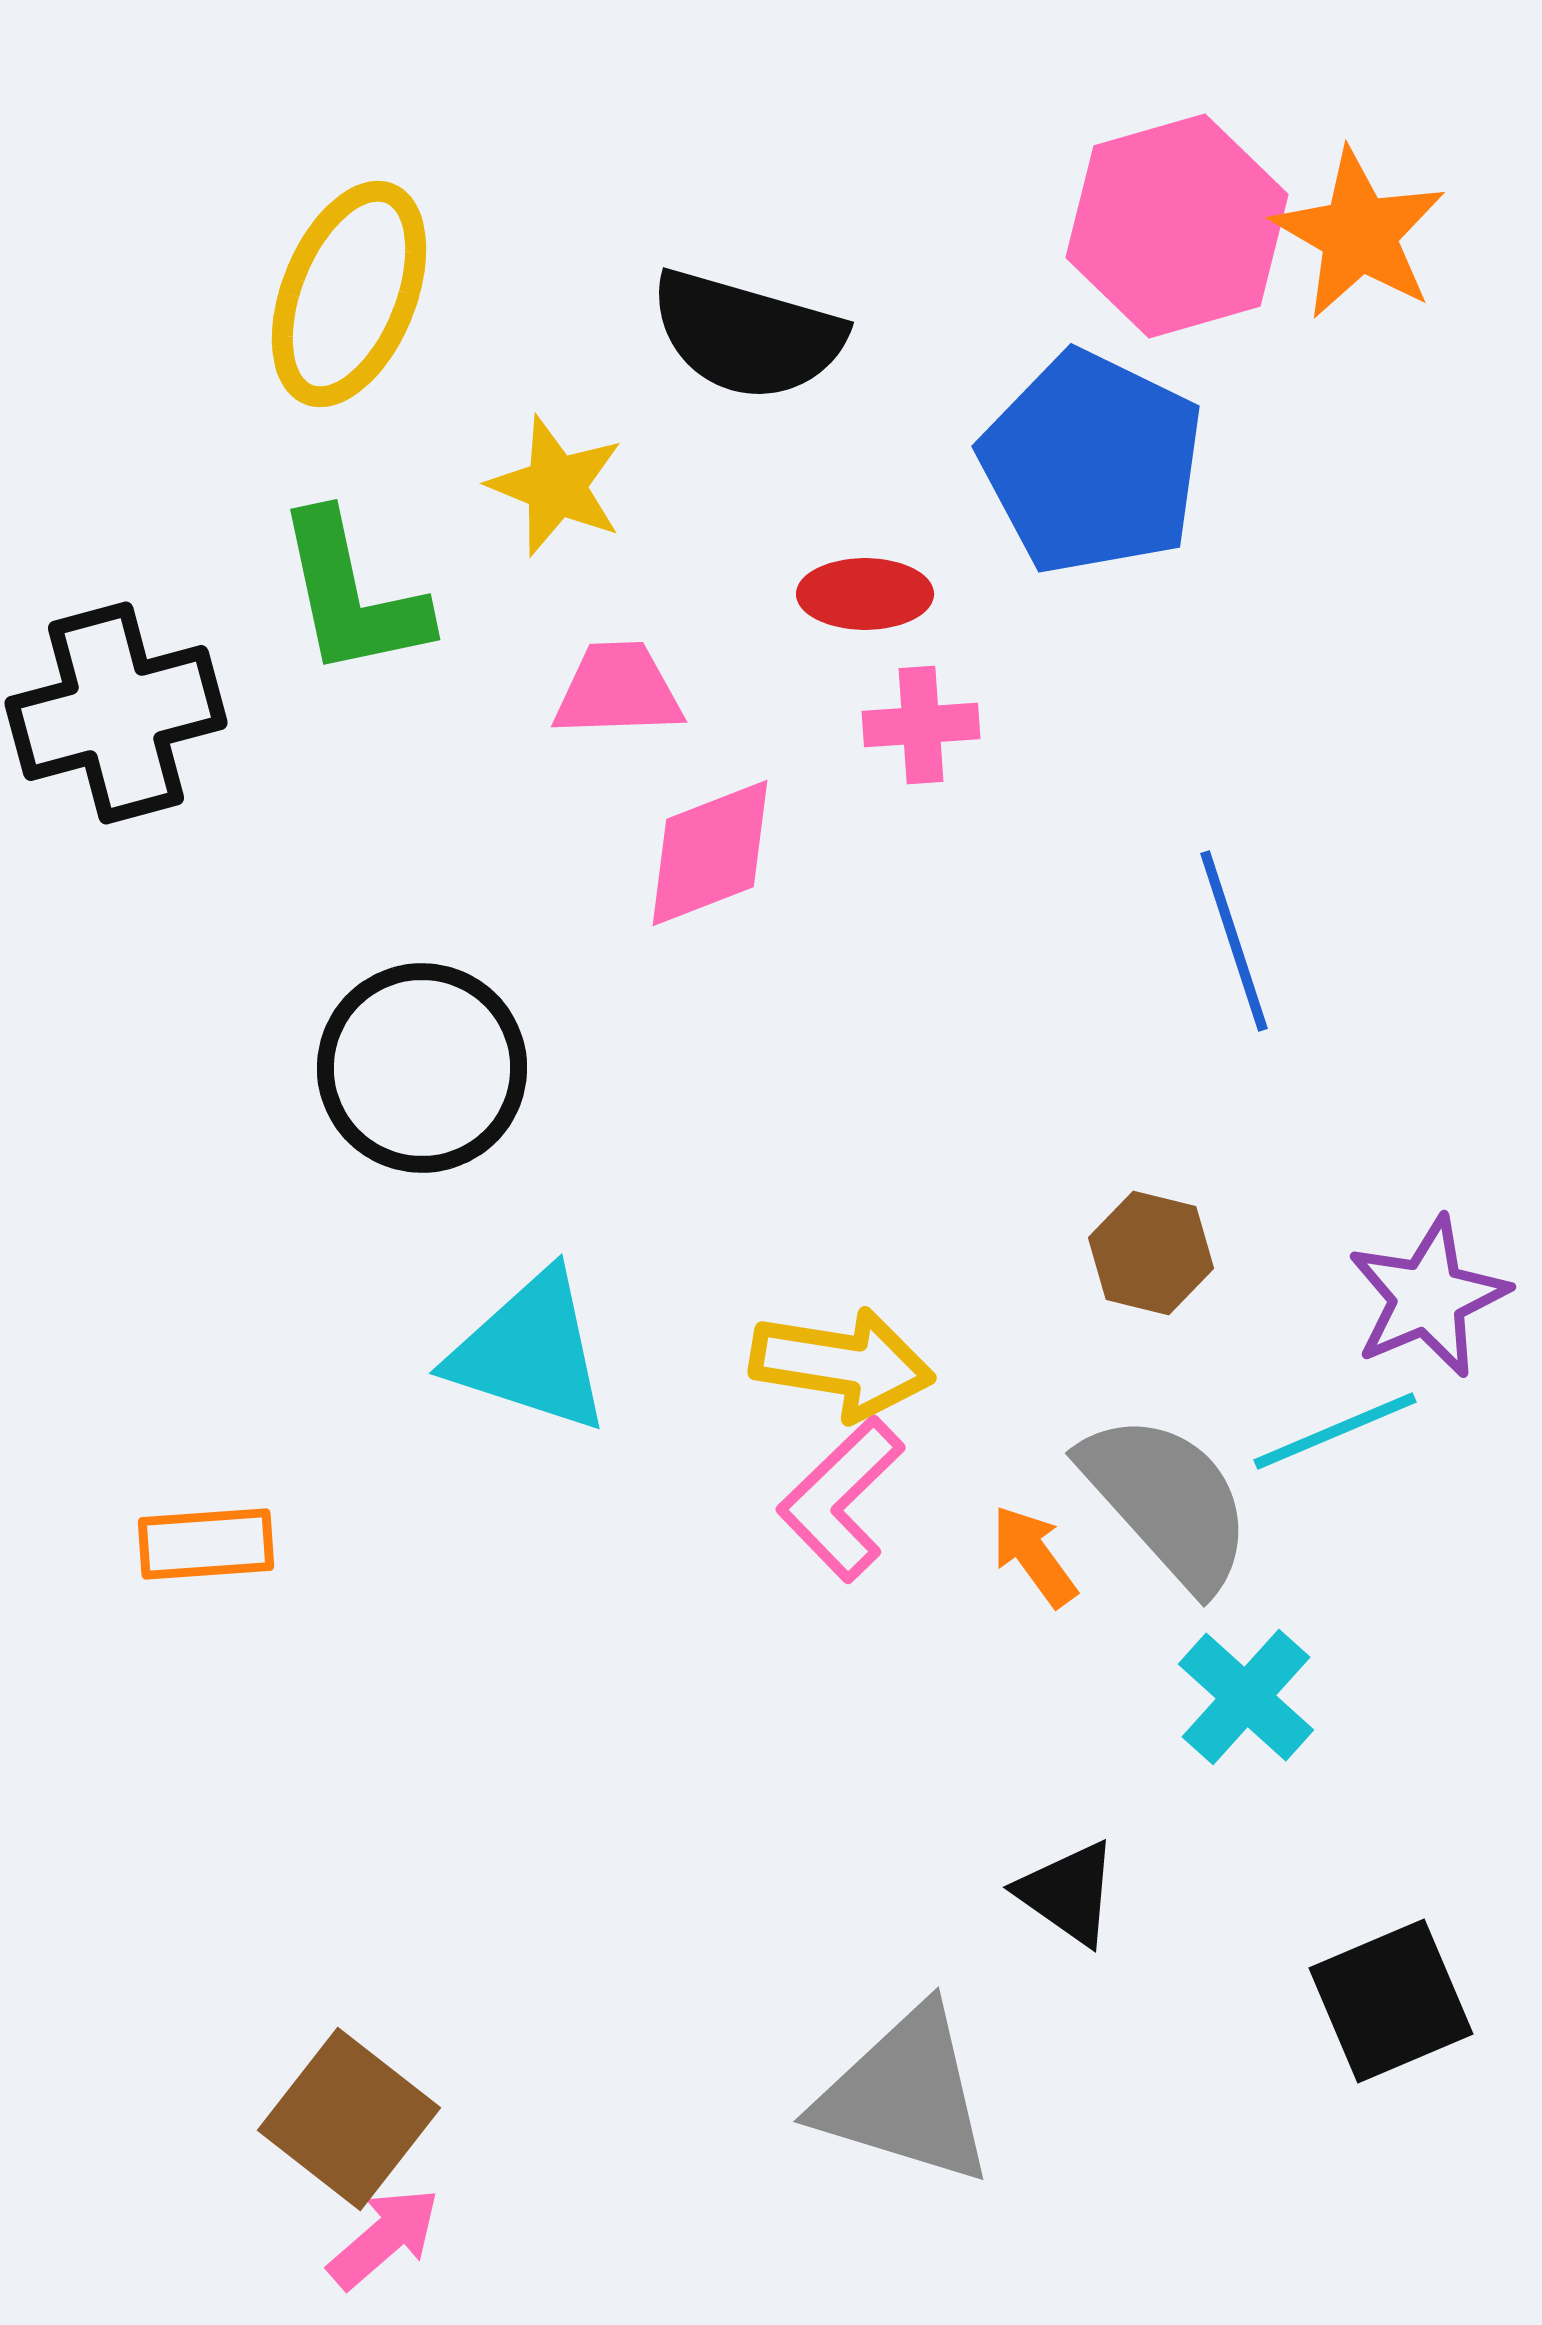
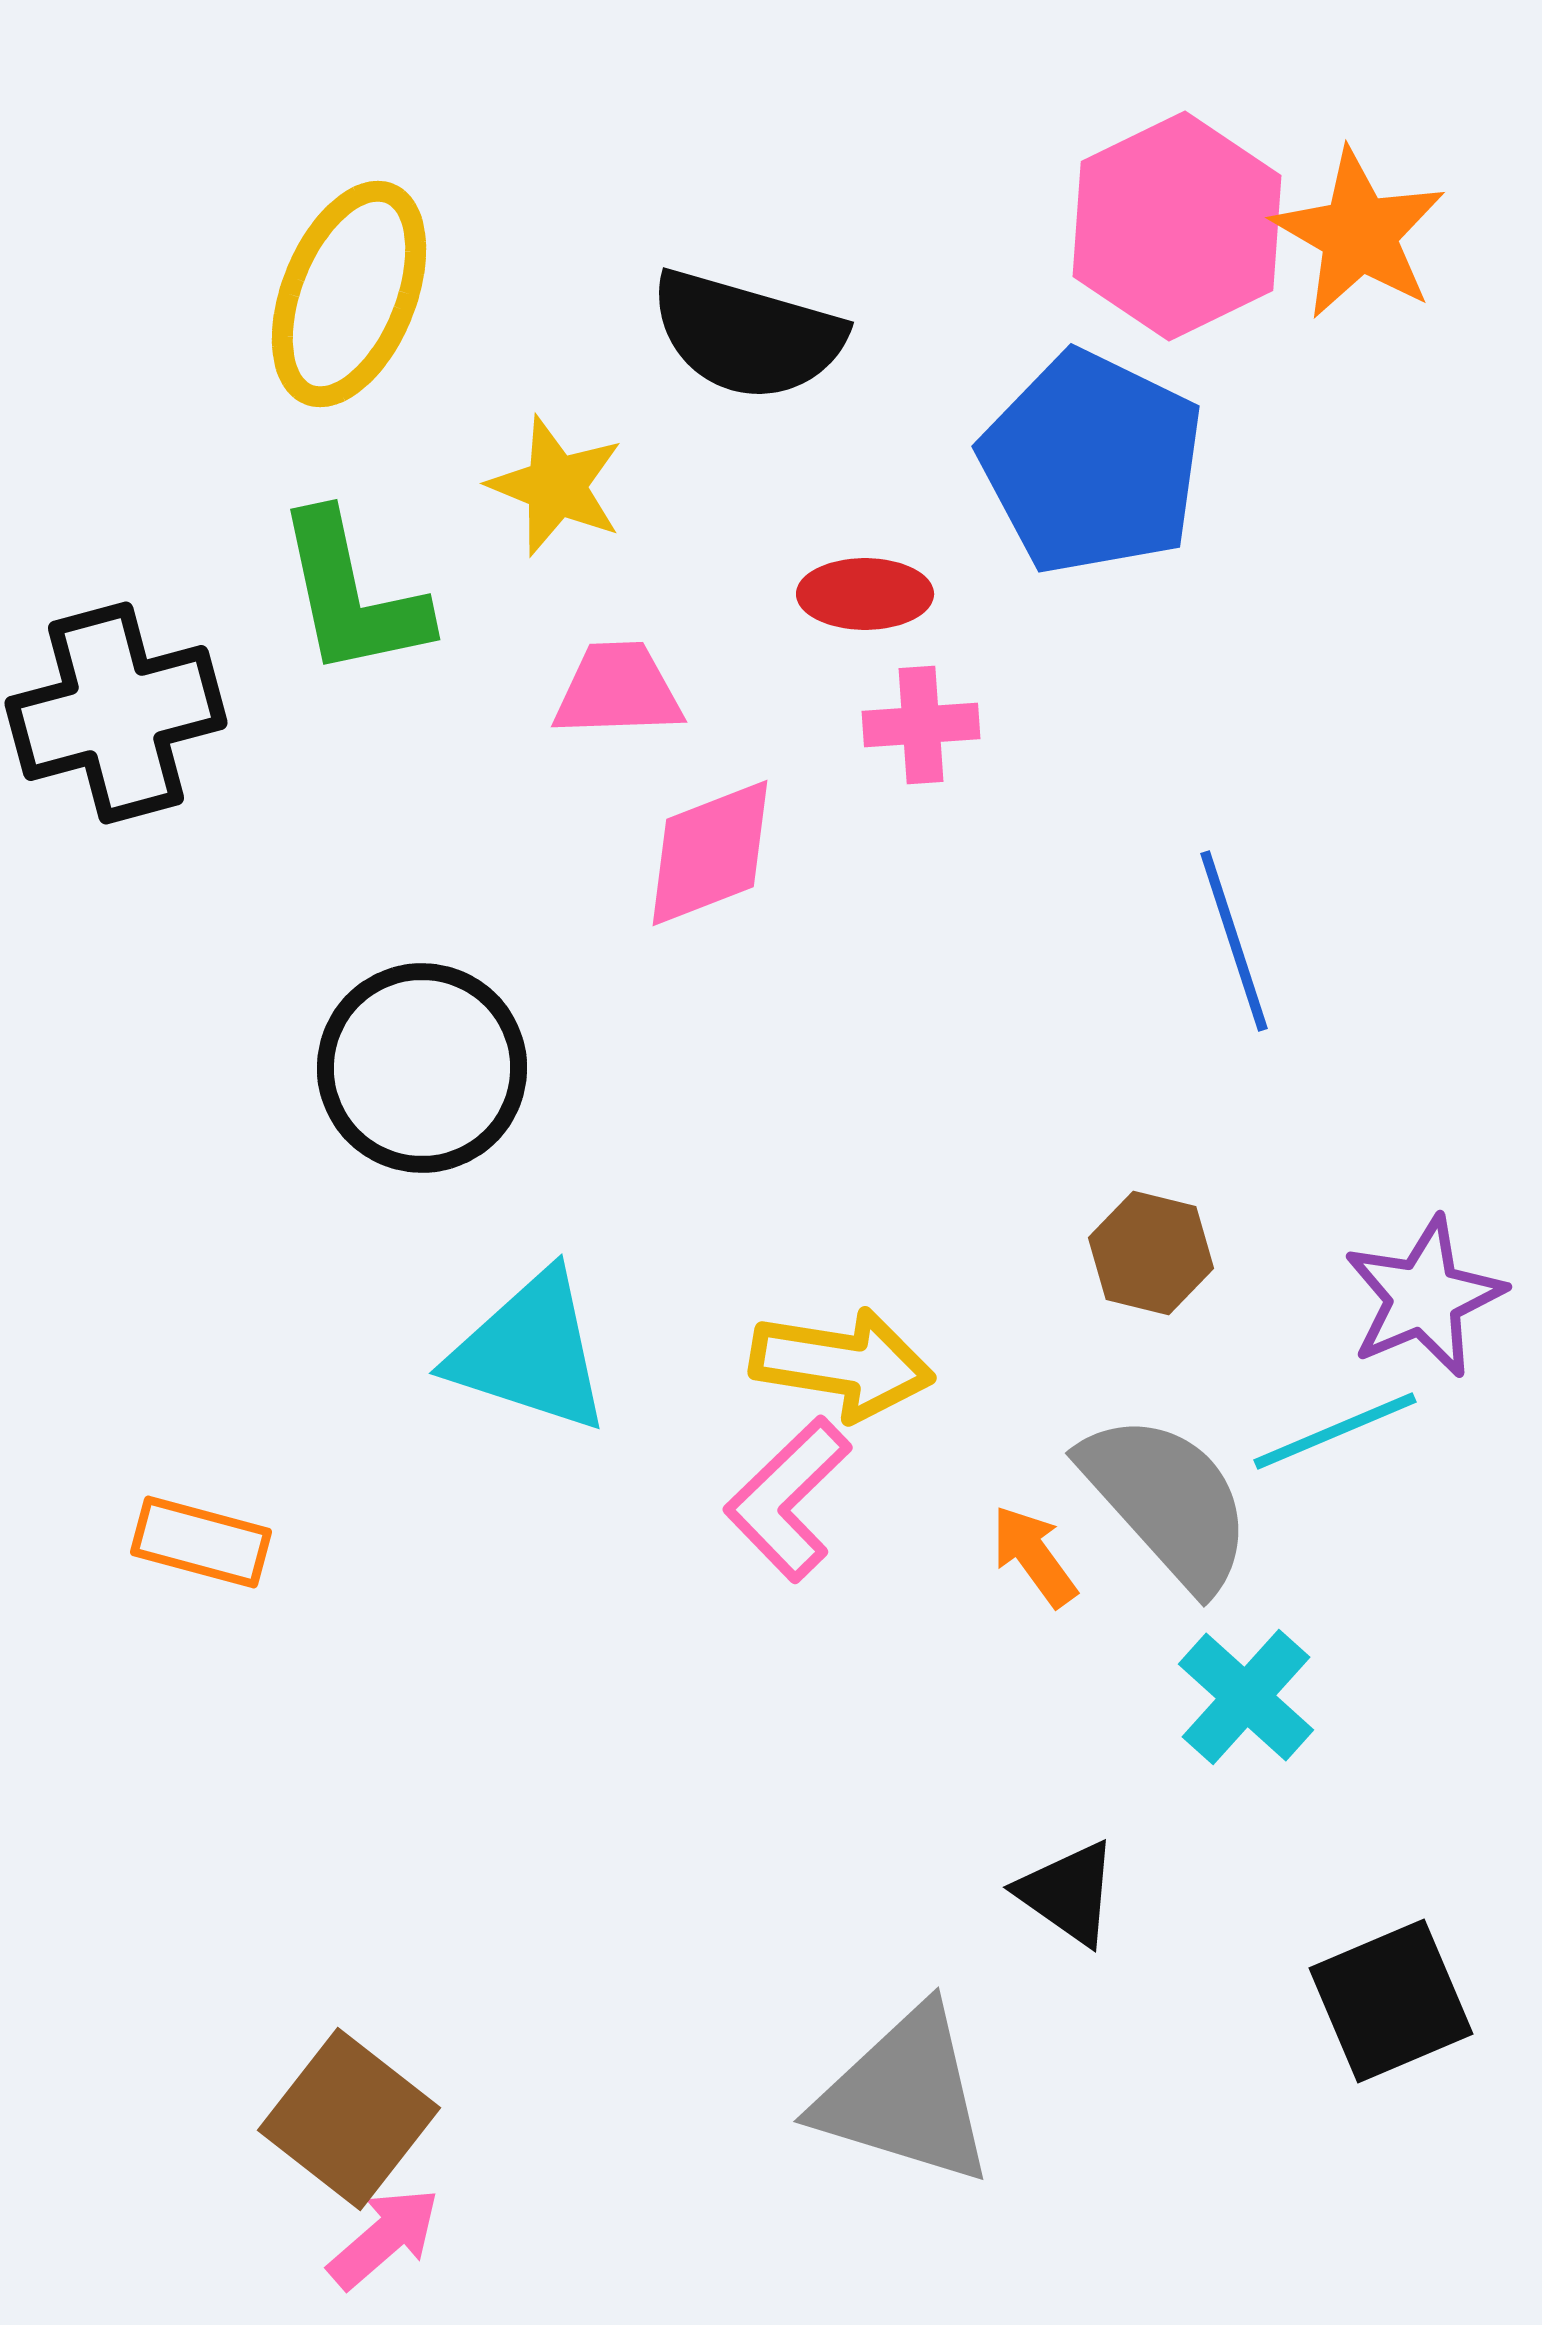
pink hexagon: rotated 10 degrees counterclockwise
purple star: moved 4 px left
pink L-shape: moved 53 px left
orange rectangle: moved 5 px left, 2 px up; rotated 19 degrees clockwise
